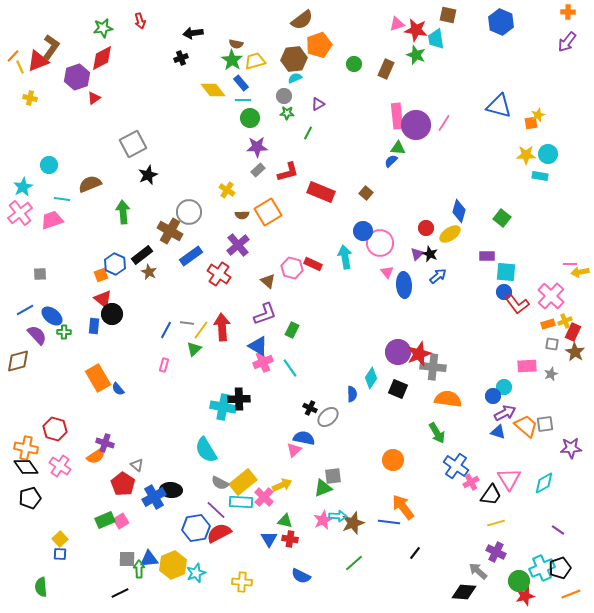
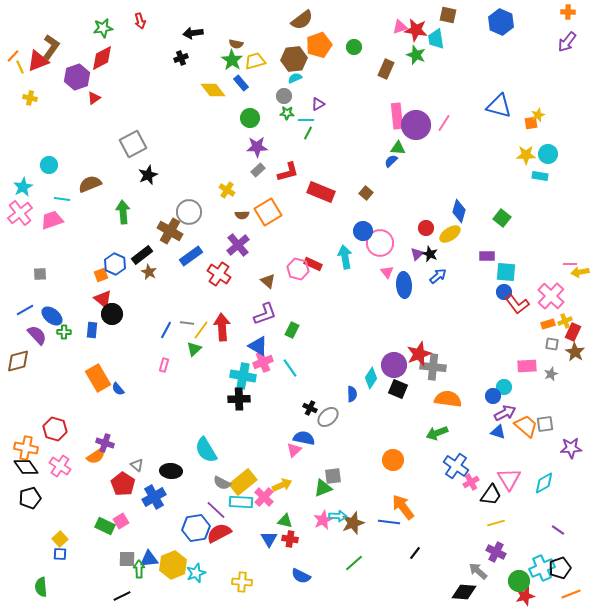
pink triangle at (397, 24): moved 3 px right, 3 px down
green circle at (354, 64): moved 17 px up
cyan line at (243, 100): moved 63 px right, 20 px down
pink hexagon at (292, 268): moved 6 px right, 1 px down
blue rectangle at (94, 326): moved 2 px left, 4 px down
purple circle at (398, 352): moved 4 px left, 13 px down
cyan cross at (223, 407): moved 20 px right, 31 px up
green arrow at (437, 433): rotated 100 degrees clockwise
gray semicircle at (220, 483): moved 2 px right
black ellipse at (171, 490): moved 19 px up
green rectangle at (105, 520): moved 6 px down; rotated 48 degrees clockwise
black line at (120, 593): moved 2 px right, 3 px down
